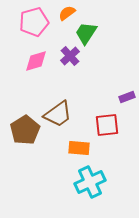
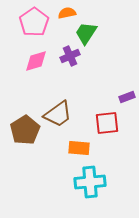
orange semicircle: rotated 24 degrees clockwise
pink pentagon: rotated 20 degrees counterclockwise
purple cross: rotated 18 degrees clockwise
red square: moved 2 px up
cyan cross: rotated 20 degrees clockwise
